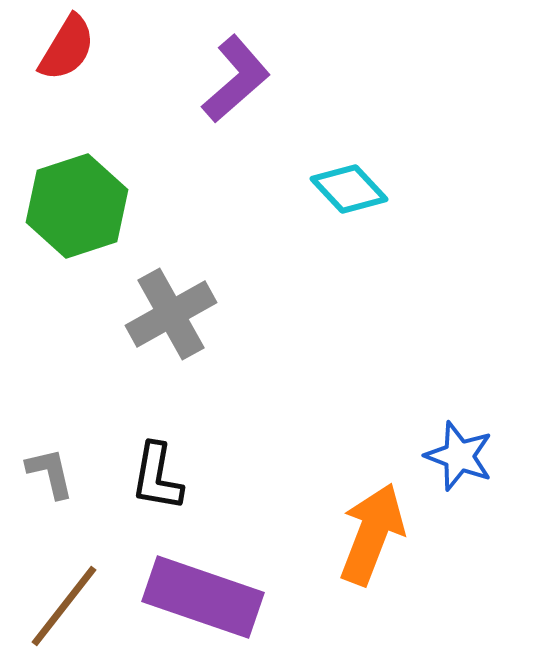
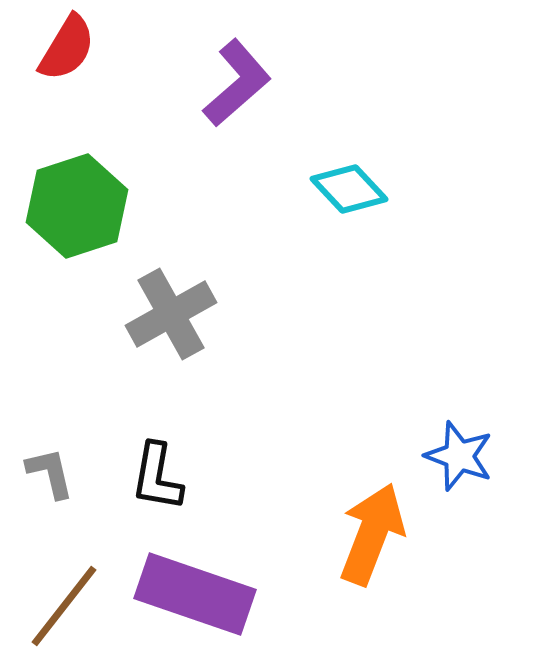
purple L-shape: moved 1 px right, 4 px down
purple rectangle: moved 8 px left, 3 px up
